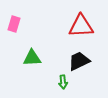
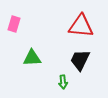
red triangle: rotated 8 degrees clockwise
black trapezoid: moved 1 px right, 1 px up; rotated 40 degrees counterclockwise
